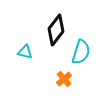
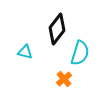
black diamond: moved 1 px right, 1 px up
cyan semicircle: moved 1 px left, 1 px down
